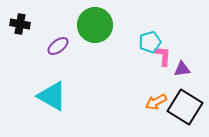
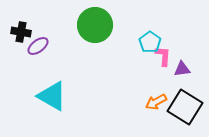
black cross: moved 1 px right, 8 px down
cyan pentagon: rotated 20 degrees counterclockwise
purple ellipse: moved 20 px left
